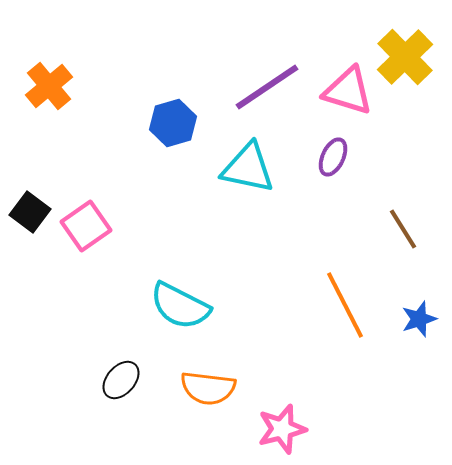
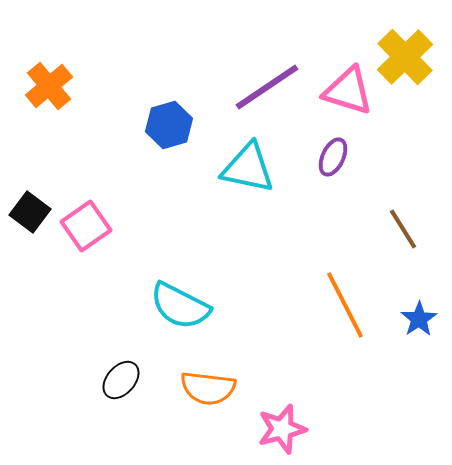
blue hexagon: moved 4 px left, 2 px down
blue star: rotated 15 degrees counterclockwise
